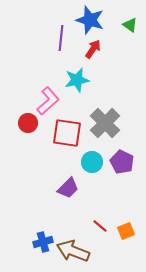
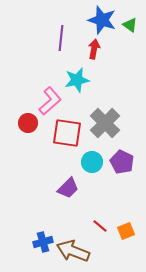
blue star: moved 12 px right
red arrow: moved 1 px right; rotated 24 degrees counterclockwise
pink L-shape: moved 2 px right
